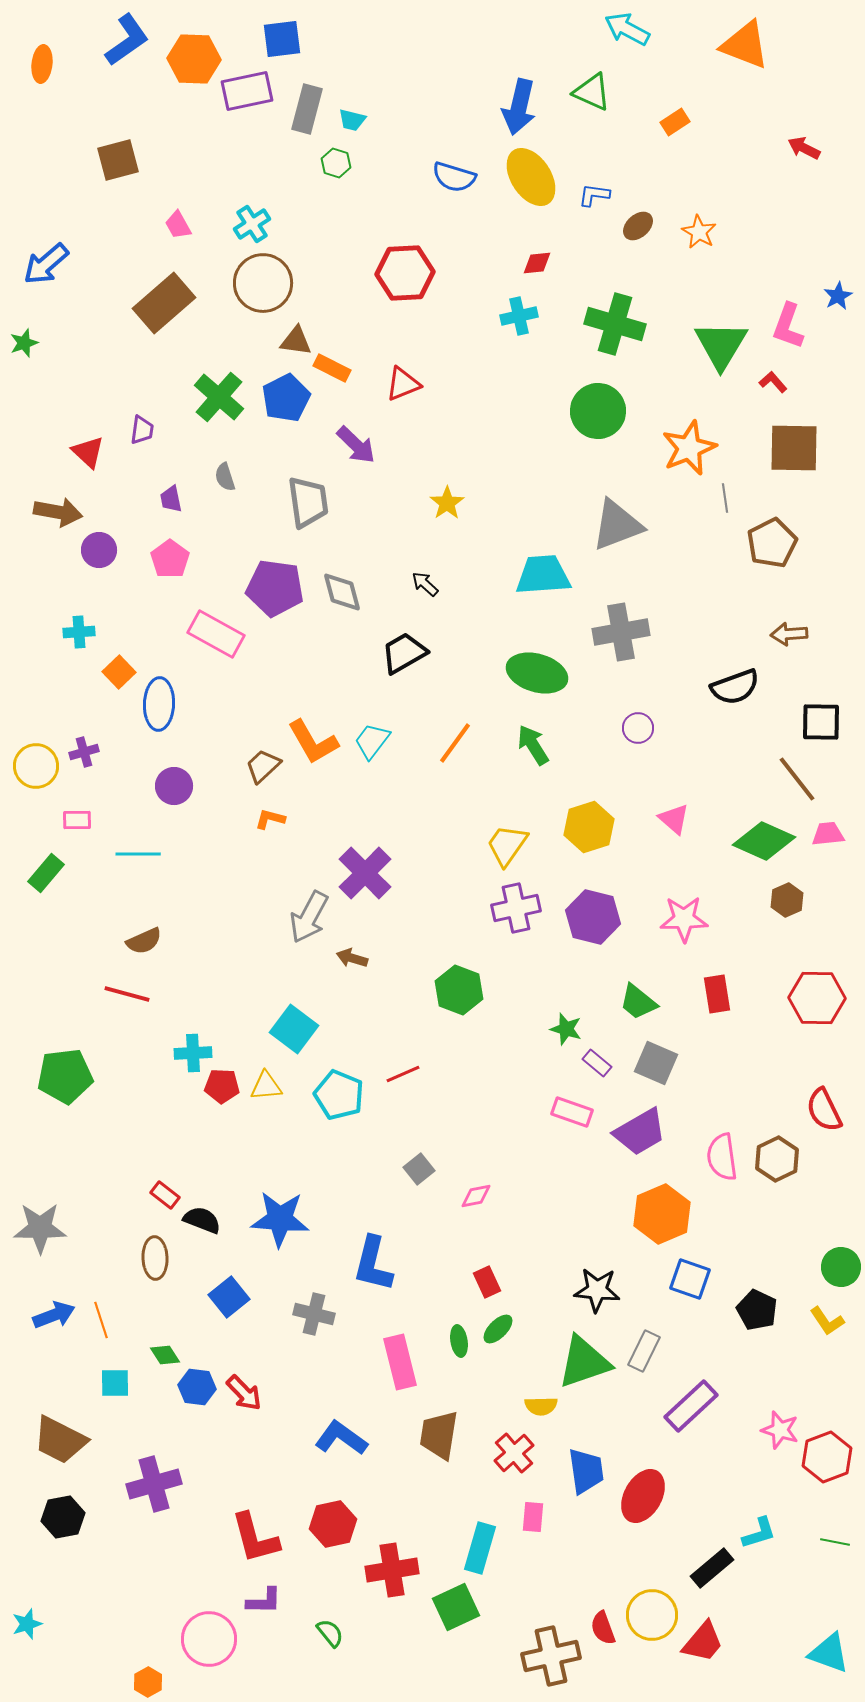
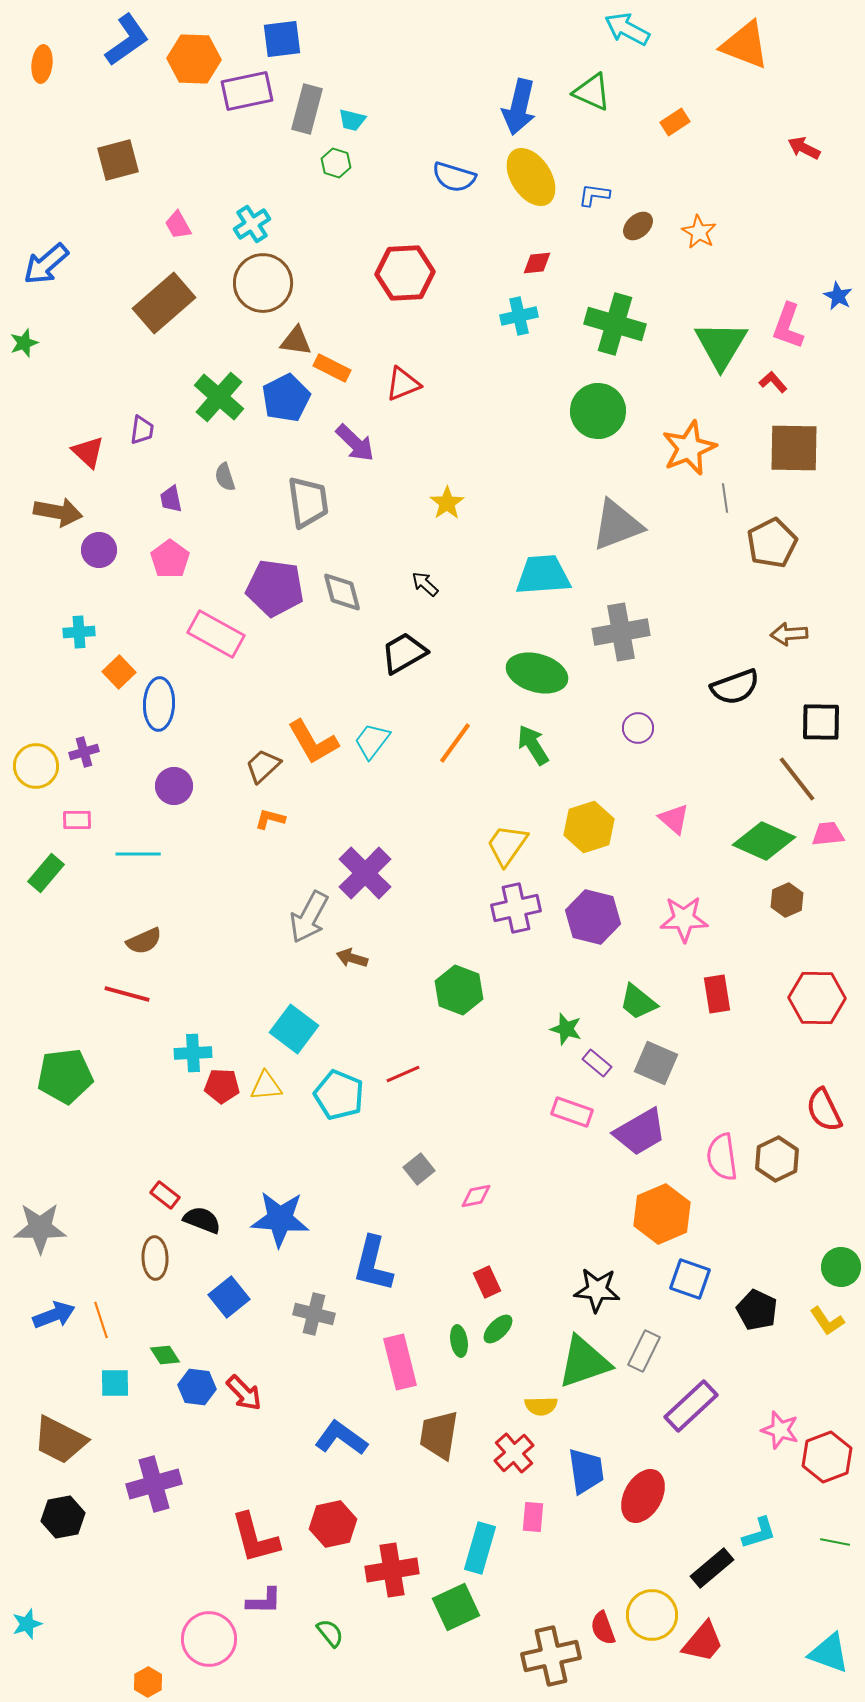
blue star at (838, 296): rotated 16 degrees counterclockwise
purple arrow at (356, 445): moved 1 px left, 2 px up
